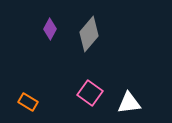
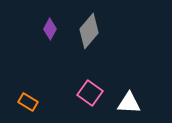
gray diamond: moved 3 px up
white triangle: rotated 10 degrees clockwise
